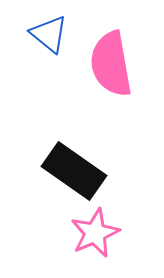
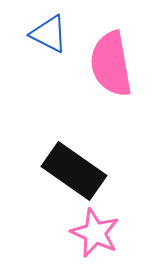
blue triangle: rotated 12 degrees counterclockwise
pink star: rotated 24 degrees counterclockwise
